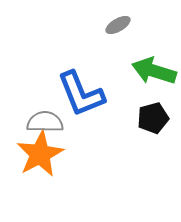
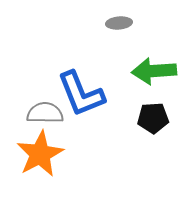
gray ellipse: moved 1 px right, 2 px up; rotated 25 degrees clockwise
green arrow: rotated 21 degrees counterclockwise
black pentagon: rotated 12 degrees clockwise
gray semicircle: moved 9 px up
